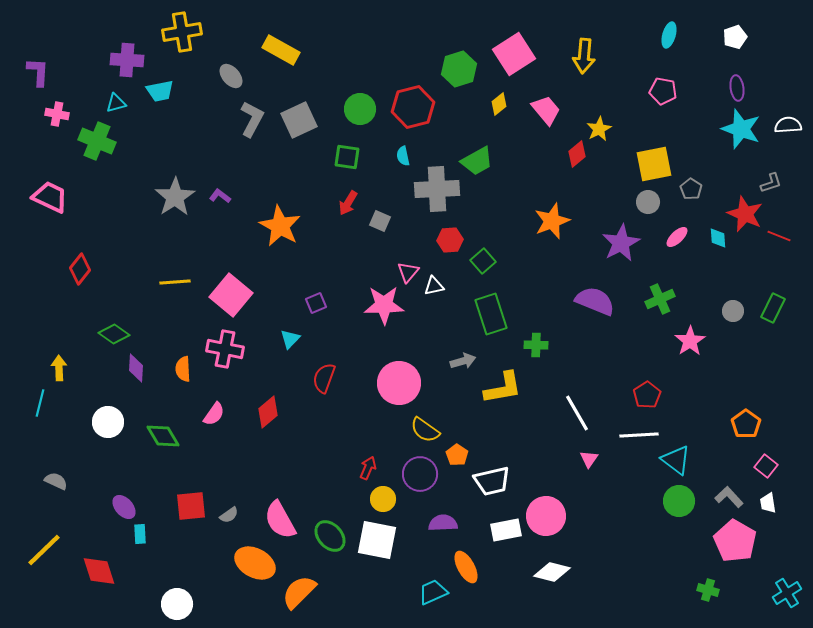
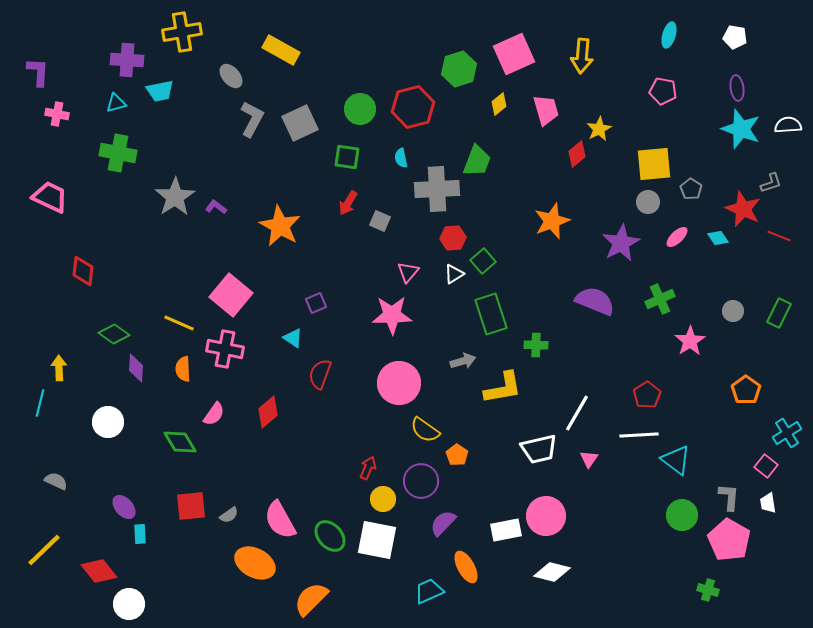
white pentagon at (735, 37): rotated 30 degrees clockwise
pink square at (514, 54): rotated 9 degrees clockwise
yellow arrow at (584, 56): moved 2 px left
pink trapezoid at (546, 110): rotated 24 degrees clockwise
gray square at (299, 120): moved 1 px right, 3 px down
green cross at (97, 141): moved 21 px right, 12 px down; rotated 12 degrees counterclockwise
cyan semicircle at (403, 156): moved 2 px left, 2 px down
green trapezoid at (477, 161): rotated 40 degrees counterclockwise
yellow square at (654, 164): rotated 6 degrees clockwise
purple L-shape at (220, 196): moved 4 px left, 11 px down
red star at (745, 214): moved 2 px left, 5 px up
cyan diamond at (718, 238): rotated 30 degrees counterclockwise
red hexagon at (450, 240): moved 3 px right, 2 px up
red diamond at (80, 269): moved 3 px right, 2 px down; rotated 32 degrees counterclockwise
yellow line at (175, 282): moved 4 px right, 41 px down; rotated 28 degrees clockwise
white triangle at (434, 286): moved 20 px right, 12 px up; rotated 20 degrees counterclockwise
pink star at (384, 305): moved 8 px right, 10 px down
green rectangle at (773, 308): moved 6 px right, 5 px down
cyan triangle at (290, 339): moved 3 px right, 1 px up; rotated 40 degrees counterclockwise
red semicircle at (324, 378): moved 4 px left, 4 px up
white line at (577, 413): rotated 60 degrees clockwise
orange pentagon at (746, 424): moved 34 px up
green diamond at (163, 436): moved 17 px right, 6 px down
purple circle at (420, 474): moved 1 px right, 7 px down
white trapezoid at (492, 481): moved 47 px right, 32 px up
gray L-shape at (729, 497): rotated 48 degrees clockwise
green circle at (679, 501): moved 3 px right, 14 px down
purple semicircle at (443, 523): rotated 44 degrees counterclockwise
pink pentagon at (735, 541): moved 6 px left, 1 px up
red diamond at (99, 571): rotated 21 degrees counterclockwise
orange semicircle at (299, 592): moved 12 px right, 7 px down
cyan trapezoid at (433, 592): moved 4 px left, 1 px up
cyan cross at (787, 593): moved 160 px up
white circle at (177, 604): moved 48 px left
